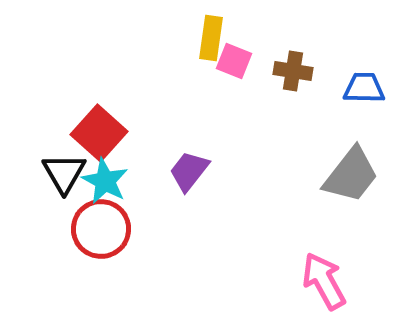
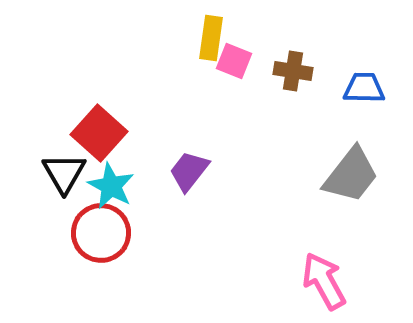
cyan star: moved 6 px right, 5 px down
red circle: moved 4 px down
